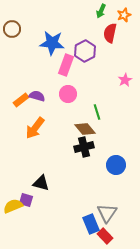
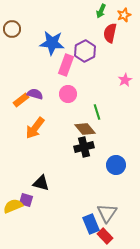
purple semicircle: moved 2 px left, 2 px up
